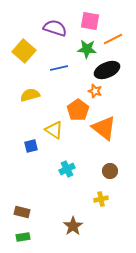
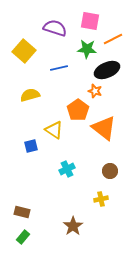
green rectangle: rotated 40 degrees counterclockwise
